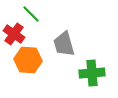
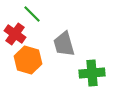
green line: moved 1 px right
red cross: moved 1 px right
orange hexagon: rotated 12 degrees clockwise
